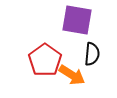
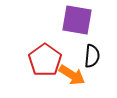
black semicircle: moved 2 px down
